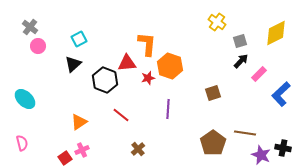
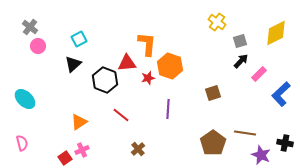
black cross: moved 2 px right, 5 px up
